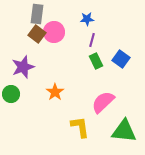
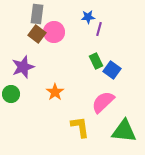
blue star: moved 1 px right, 2 px up
purple line: moved 7 px right, 11 px up
blue square: moved 9 px left, 11 px down
